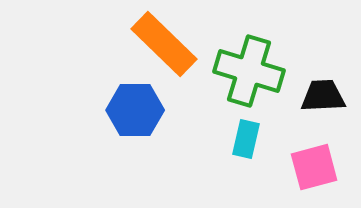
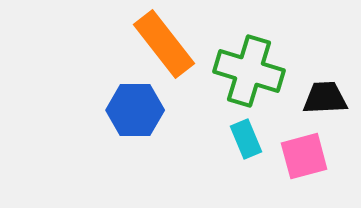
orange rectangle: rotated 8 degrees clockwise
black trapezoid: moved 2 px right, 2 px down
cyan rectangle: rotated 36 degrees counterclockwise
pink square: moved 10 px left, 11 px up
